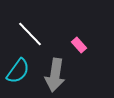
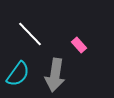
cyan semicircle: moved 3 px down
